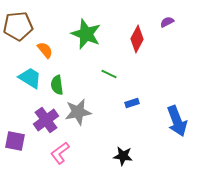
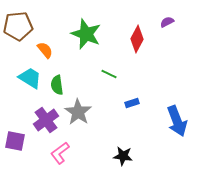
gray star: rotated 28 degrees counterclockwise
